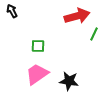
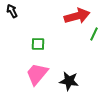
green square: moved 2 px up
pink trapezoid: rotated 15 degrees counterclockwise
